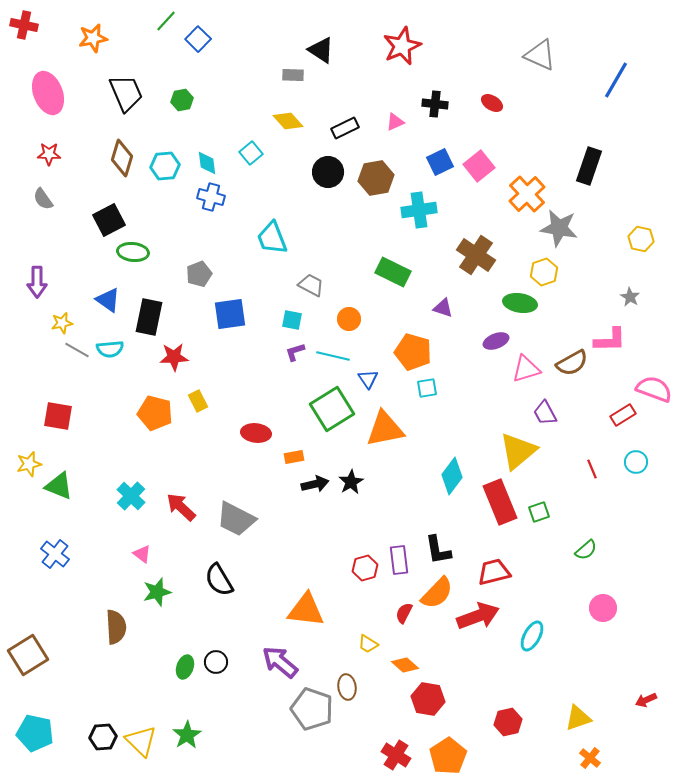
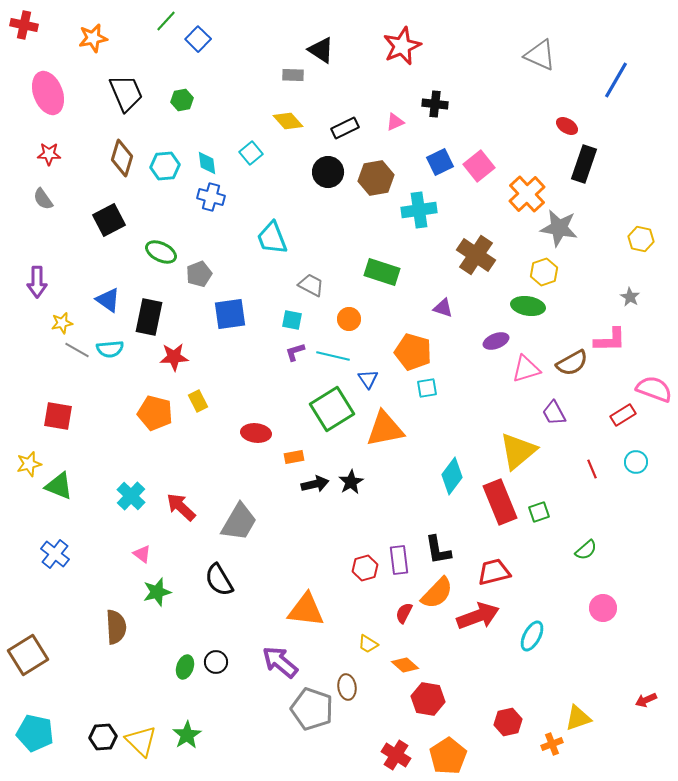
red ellipse at (492, 103): moved 75 px right, 23 px down
black rectangle at (589, 166): moved 5 px left, 2 px up
green ellipse at (133, 252): moved 28 px right; rotated 20 degrees clockwise
green rectangle at (393, 272): moved 11 px left; rotated 8 degrees counterclockwise
green ellipse at (520, 303): moved 8 px right, 3 px down
purple trapezoid at (545, 413): moved 9 px right
gray trapezoid at (236, 519): moved 3 px right, 3 px down; rotated 87 degrees counterclockwise
orange cross at (590, 758): moved 38 px left, 14 px up; rotated 30 degrees clockwise
